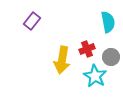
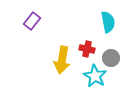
red cross: rotated 35 degrees clockwise
gray circle: moved 1 px down
